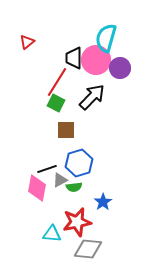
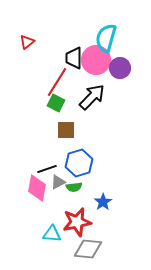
gray triangle: moved 2 px left, 2 px down
